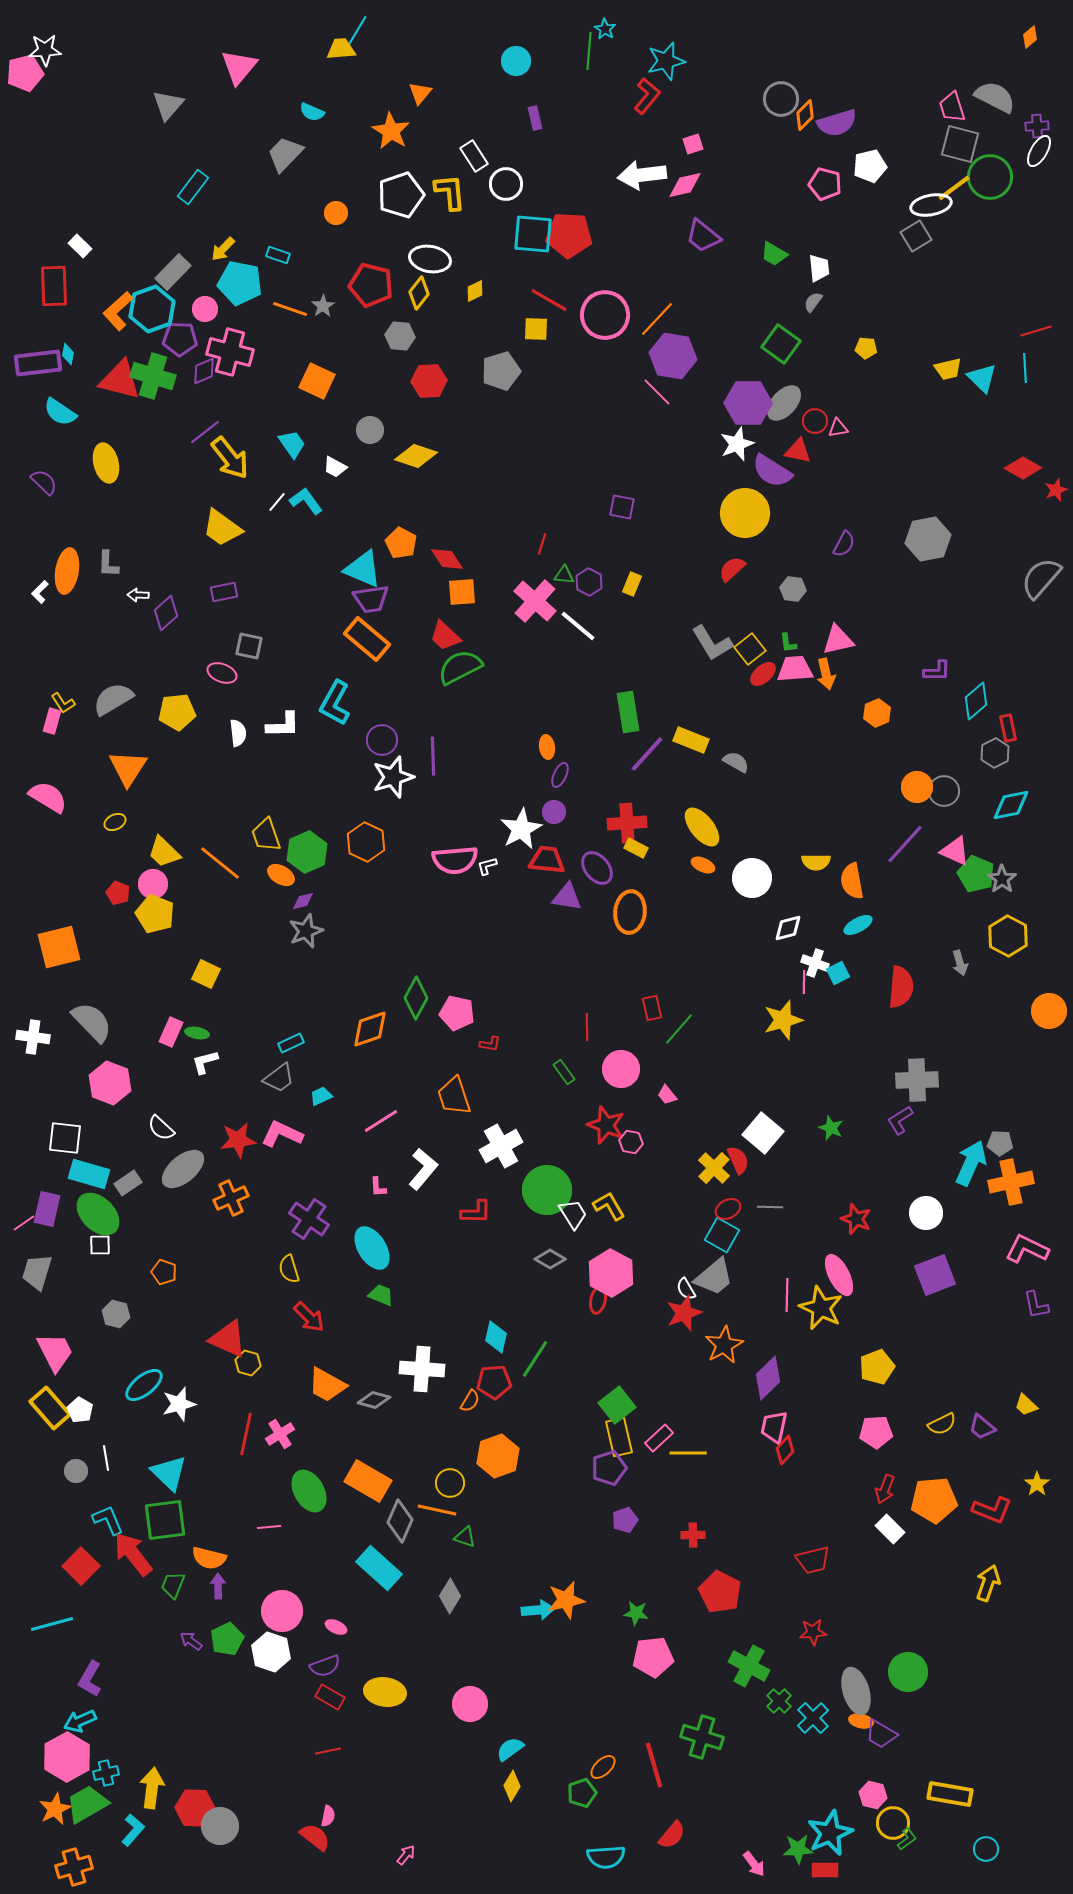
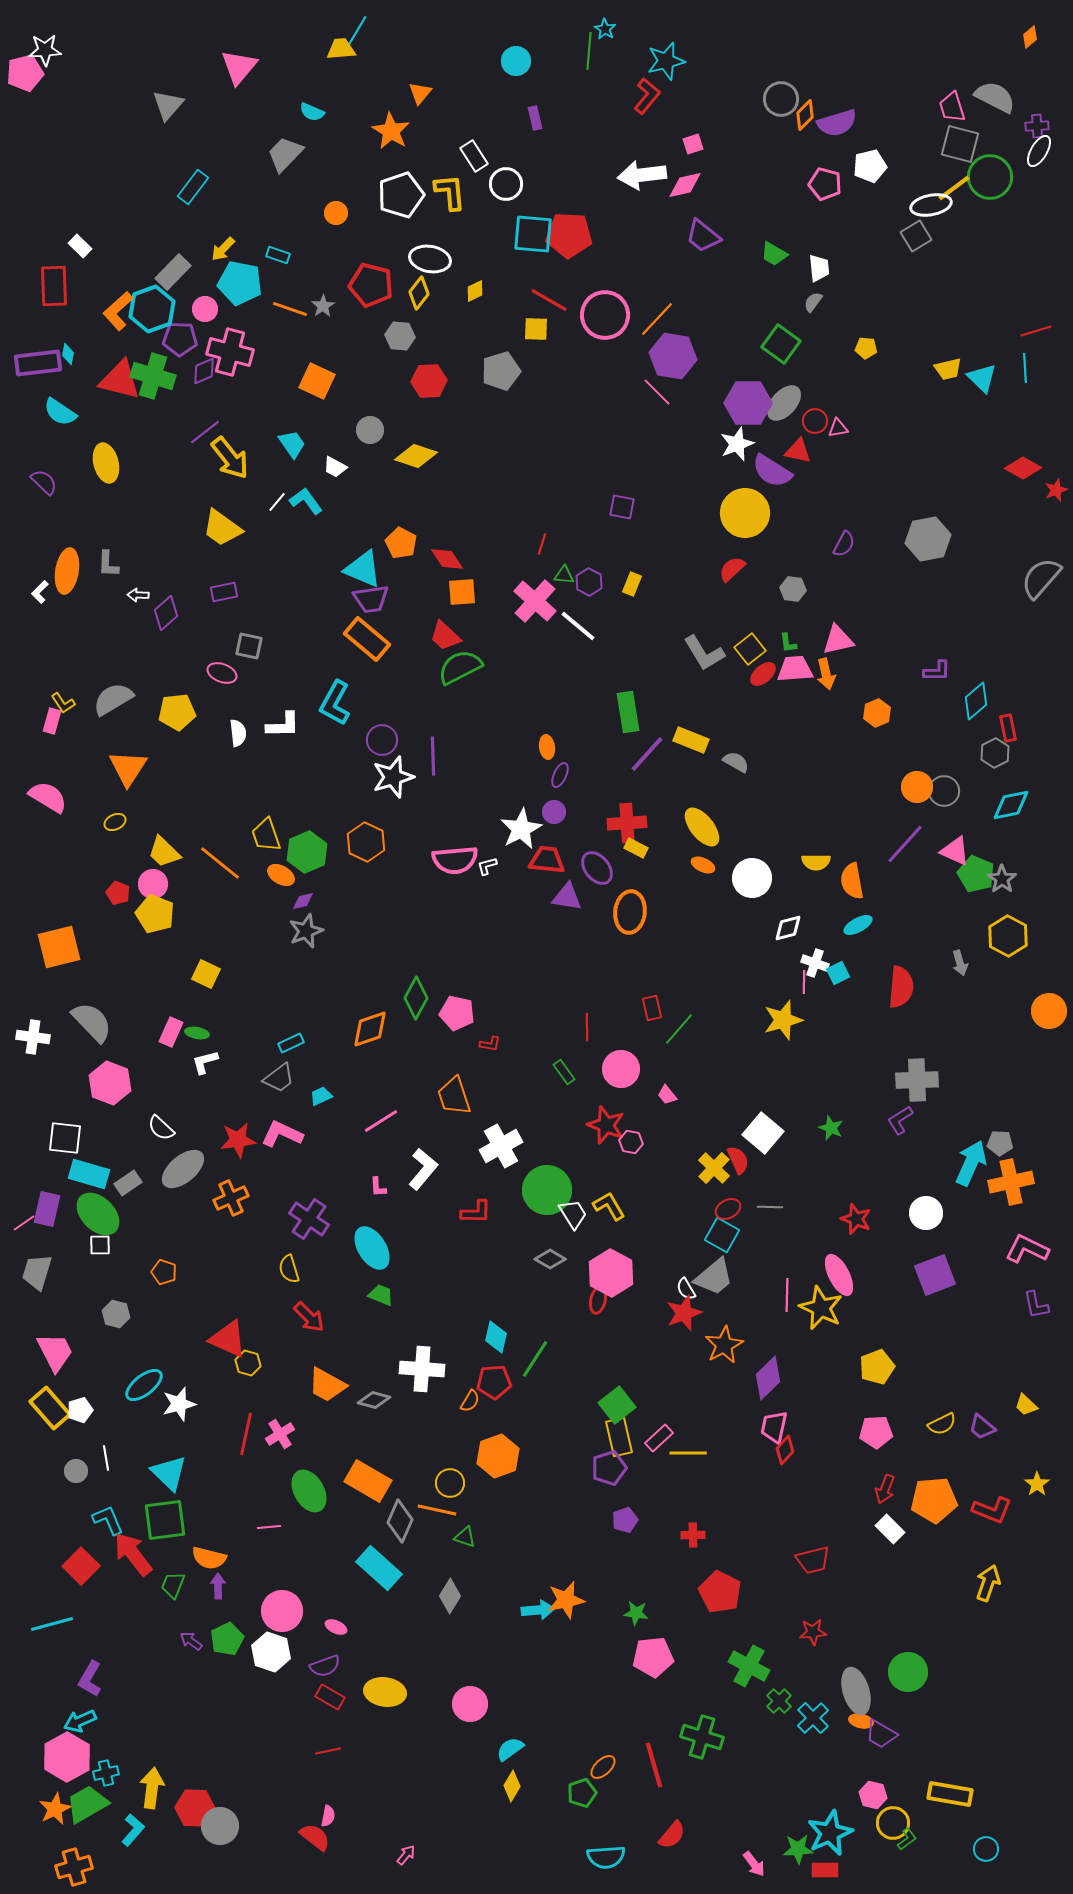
gray L-shape at (712, 643): moved 8 px left, 10 px down
white pentagon at (80, 1410): rotated 25 degrees clockwise
